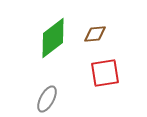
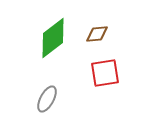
brown diamond: moved 2 px right
